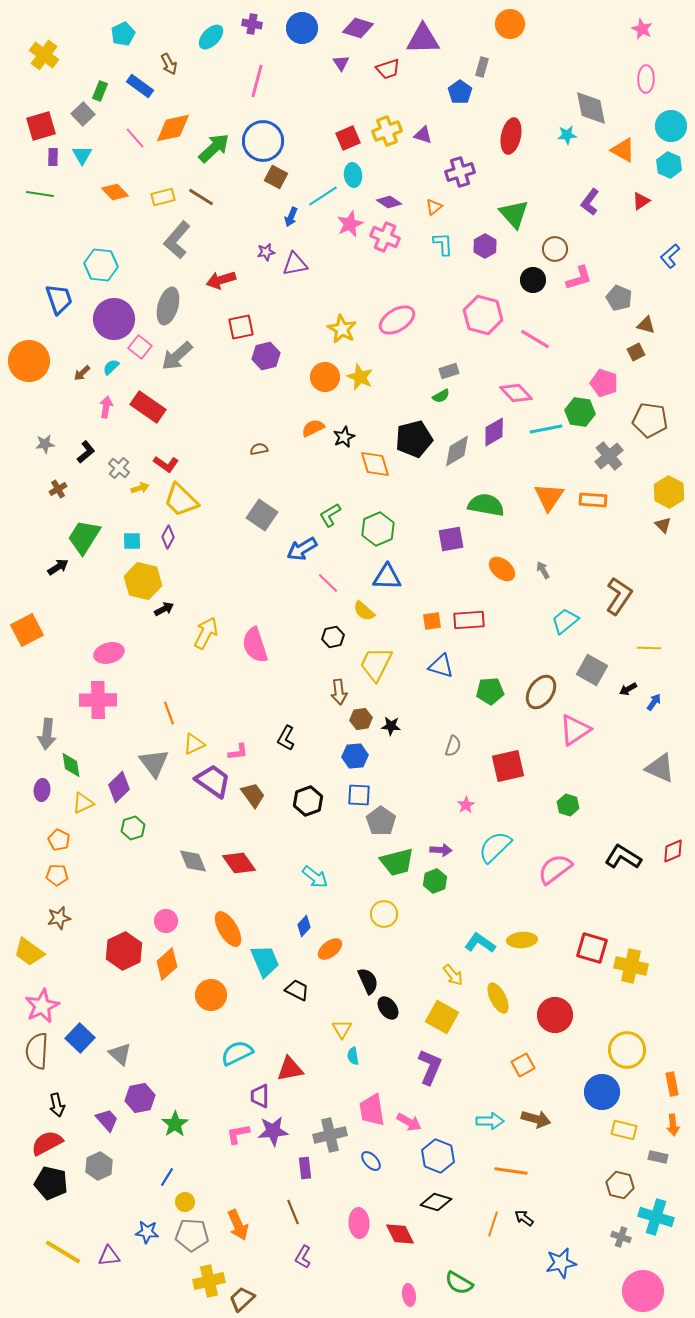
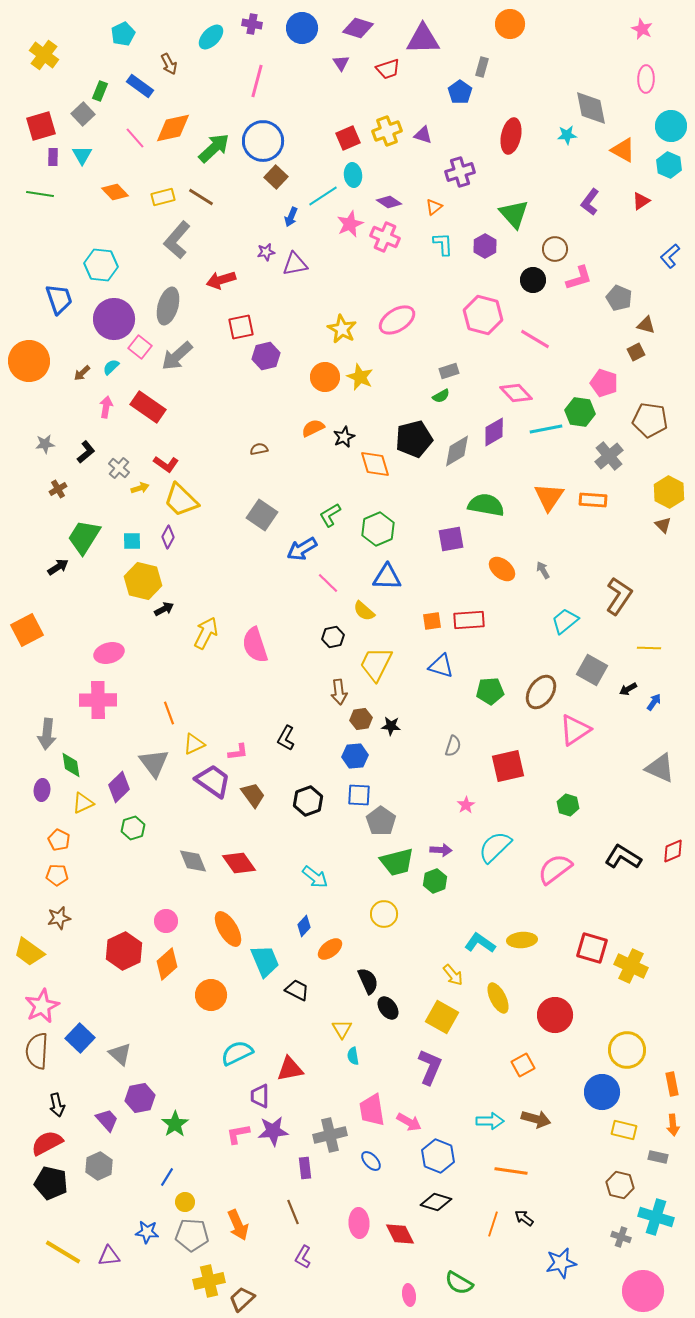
brown square at (276, 177): rotated 15 degrees clockwise
yellow cross at (631, 966): rotated 12 degrees clockwise
